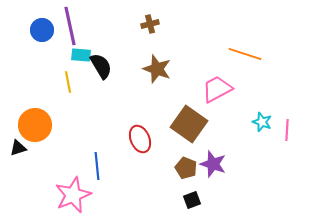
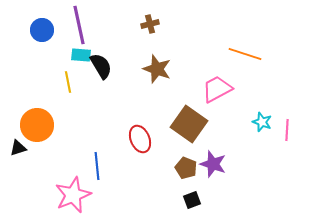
purple line: moved 9 px right, 1 px up
orange circle: moved 2 px right
